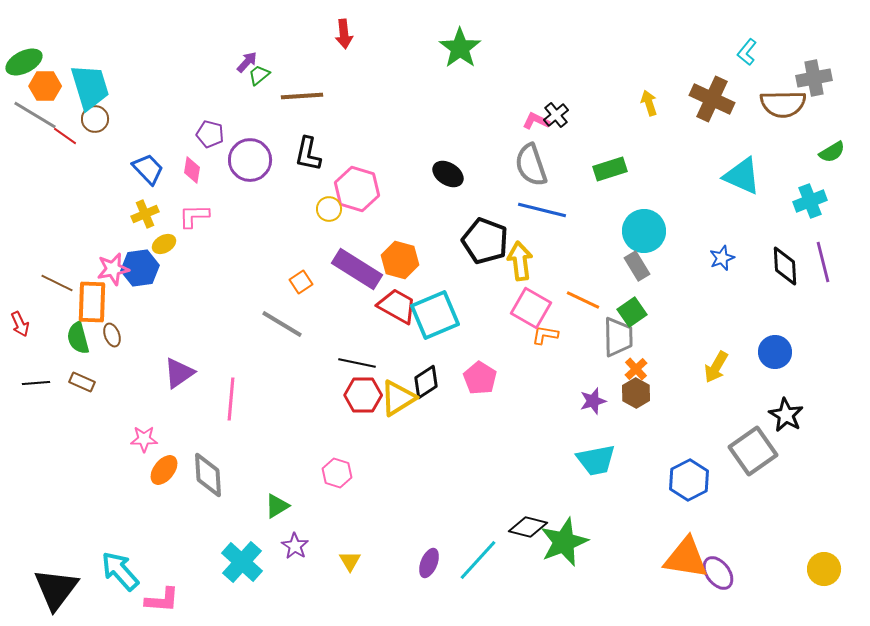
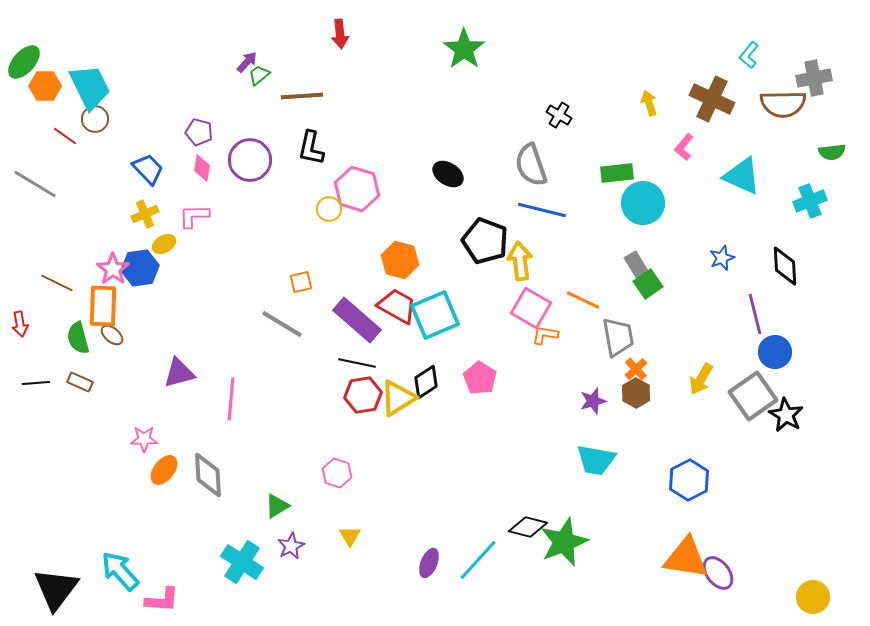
red arrow at (344, 34): moved 4 px left
green star at (460, 48): moved 4 px right, 1 px down
cyan L-shape at (747, 52): moved 2 px right, 3 px down
green ellipse at (24, 62): rotated 21 degrees counterclockwise
cyan trapezoid at (90, 87): rotated 9 degrees counterclockwise
gray line at (35, 115): moved 69 px down
black cross at (556, 115): moved 3 px right; rotated 20 degrees counterclockwise
pink L-shape at (536, 121): moved 148 px right, 26 px down; rotated 76 degrees counterclockwise
purple pentagon at (210, 134): moved 11 px left, 2 px up
green semicircle at (832, 152): rotated 24 degrees clockwise
black L-shape at (308, 154): moved 3 px right, 6 px up
green rectangle at (610, 169): moved 7 px right, 4 px down; rotated 12 degrees clockwise
pink diamond at (192, 170): moved 10 px right, 2 px up
cyan circle at (644, 231): moved 1 px left, 28 px up
purple line at (823, 262): moved 68 px left, 52 px down
pink star at (113, 269): rotated 24 degrees counterclockwise
purple rectangle at (357, 269): moved 51 px down; rotated 9 degrees clockwise
orange square at (301, 282): rotated 20 degrees clockwise
orange rectangle at (92, 302): moved 11 px right, 4 px down
green square at (632, 312): moved 16 px right, 28 px up
red arrow at (20, 324): rotated 15 degrees clockwise
brown ellipse at (112, 335): rotated 30 degrees counterclockwise
gray trapezoid at (618, 337): rotated 9 degrees counterclockwise
yellow arrow at (716, 367): moved 15 px left, 12 px down
purple triangle at (179, 373): rotated 20 degrees clockwise
brown rectangle at (82, 382): moved 2 px left
red hexagon at (363, 395): rotated 9 degrees counterclockwise
gray square at (753, 451): moved 55 px up
cyan trapezoid at (596, 460): rotated 21 degrees clockwise
purple star at (295, 546): moved 4 px left; rotated 12 degrees clockwise
yellow triangle at (350, 561): moved 25 px up
cyan cross at (242, 562): rotated 9 degrees counterclockwise
yellow circle at (824, 569): moved 11 px left, 28 px down
